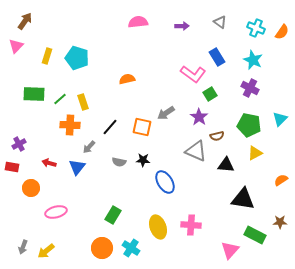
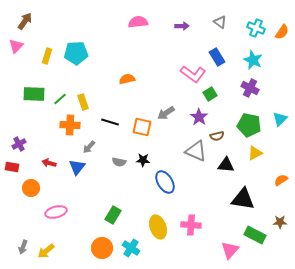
cyan pentagon at (77, 58): moved 1 px left, 5 px up; rotated 20 degrees counterclockwise
black line at (110, 127): moved 5 px up; rotated 66 degrees clockwise
